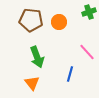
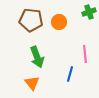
pink line: moved 2 px left, 2 px down; rotated 36 degrees clockwise
